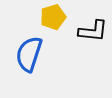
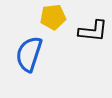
yellow pentagon: rotated 10 degrees clockwise
